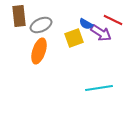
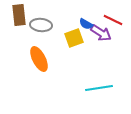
brown rectangle: moved 1 px up
gray ellipse: rotated 30 degrees clockwise
orange ellipse: moved 8 px down; rotated 45 degrees counterclockwise
